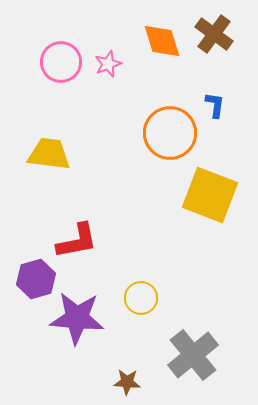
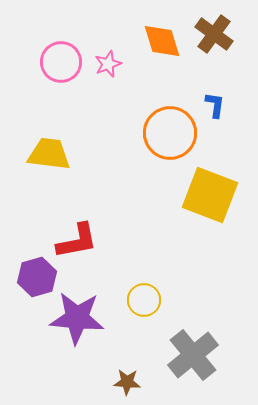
purple hexagon: moved 1 px right, 2 px up
yellow circle: moved 3 px right, 2 px down
